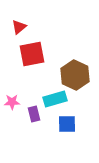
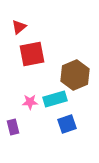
brown hexagon: rotated 12 degrees clockwise
pink star: moved 18 px right
purple rectangle: moved 21 px left, 13 px down
blue square: rotated 18 degrees counterclockwise
